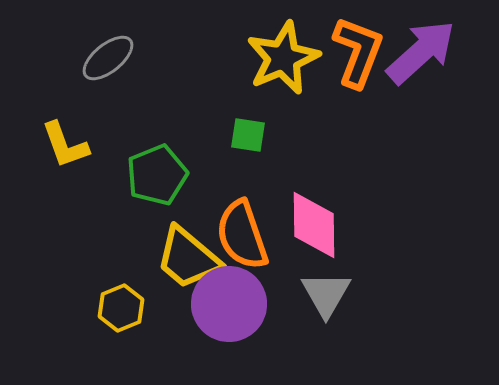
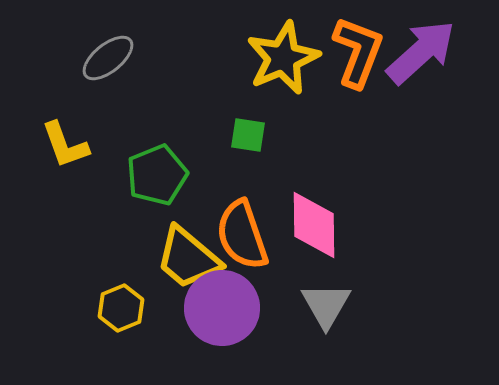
gray triangle: moved 11 px down
purple circle: moved 7 px left, 4 px down
